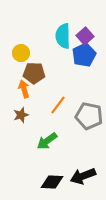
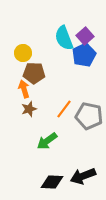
cyan semicircle: moved 1 px right, 2 px down; rotated 20 degrees counterclockwise
yellow circle: moved 2 px right
orange line: moved 6 px right, 4 px down
brown star: moved 8 px right, 6 px up
